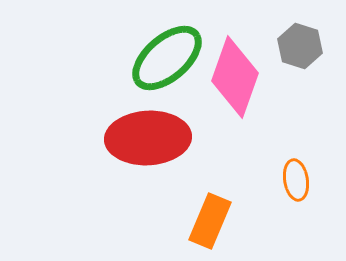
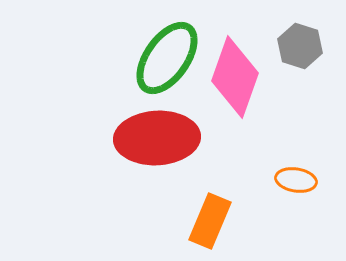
green ellipse: rotated 14 degrees counterclockwise
red ellipse: moved 9 px right
orange ellipse: rotated 72 degrees counterclockwise
